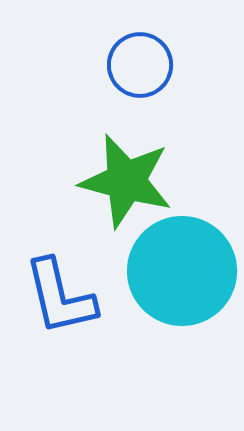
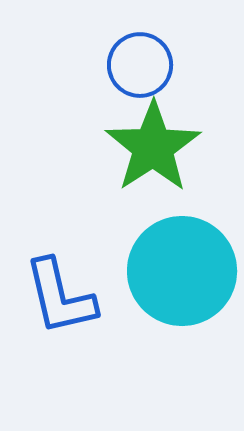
green star: moved 27 px right, 34 px up; rotated 24 degrees clockwise
